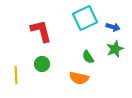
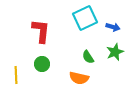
red L-shape: rotated 20 degrees clockwise
green star: moved 3 px down
